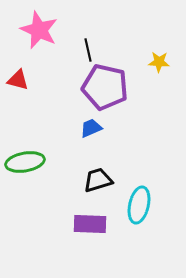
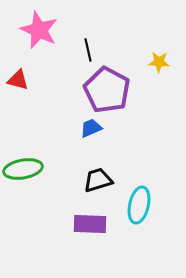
purple pentagon: moved 2 px right, 3 px down; rotated 15 degrees clockwise
green ellipse: moved 2 px left, 7 px down
